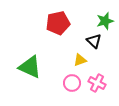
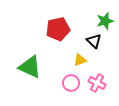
red pentagon: moved 6 px down
pink circle: moved 1 px left
